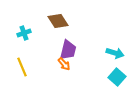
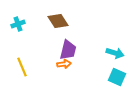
cyan cross: moved 6 px left, 9 px up
orange arrow: rotated 56 degrees counterclockwise
cyan square: rotated 18 degrees counterclockwise
